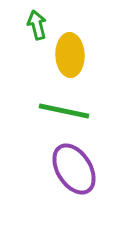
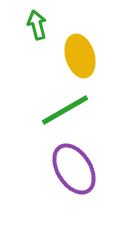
yellow ellipse: moved 10 px right, 1 px down; rotated 15 degrees counterclockwise
green line: moved 1 px right, 1 px up; rotated 42 degrees counterclockwise
